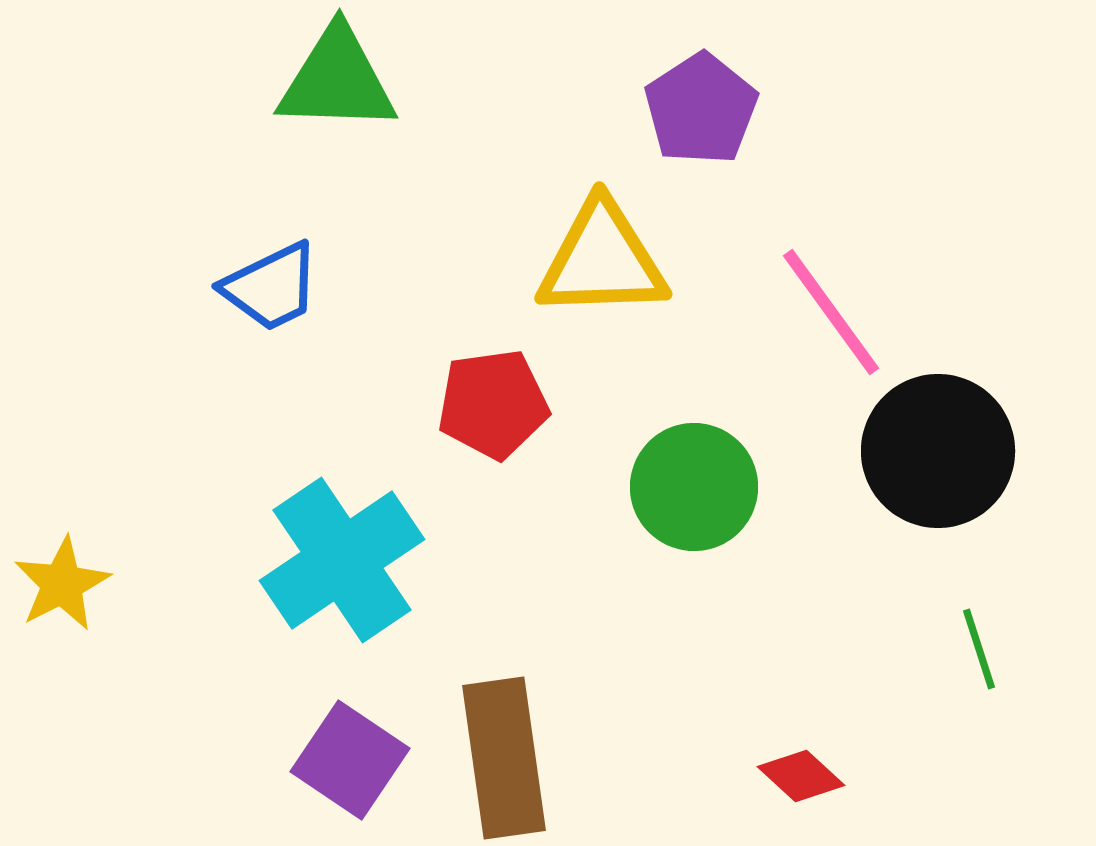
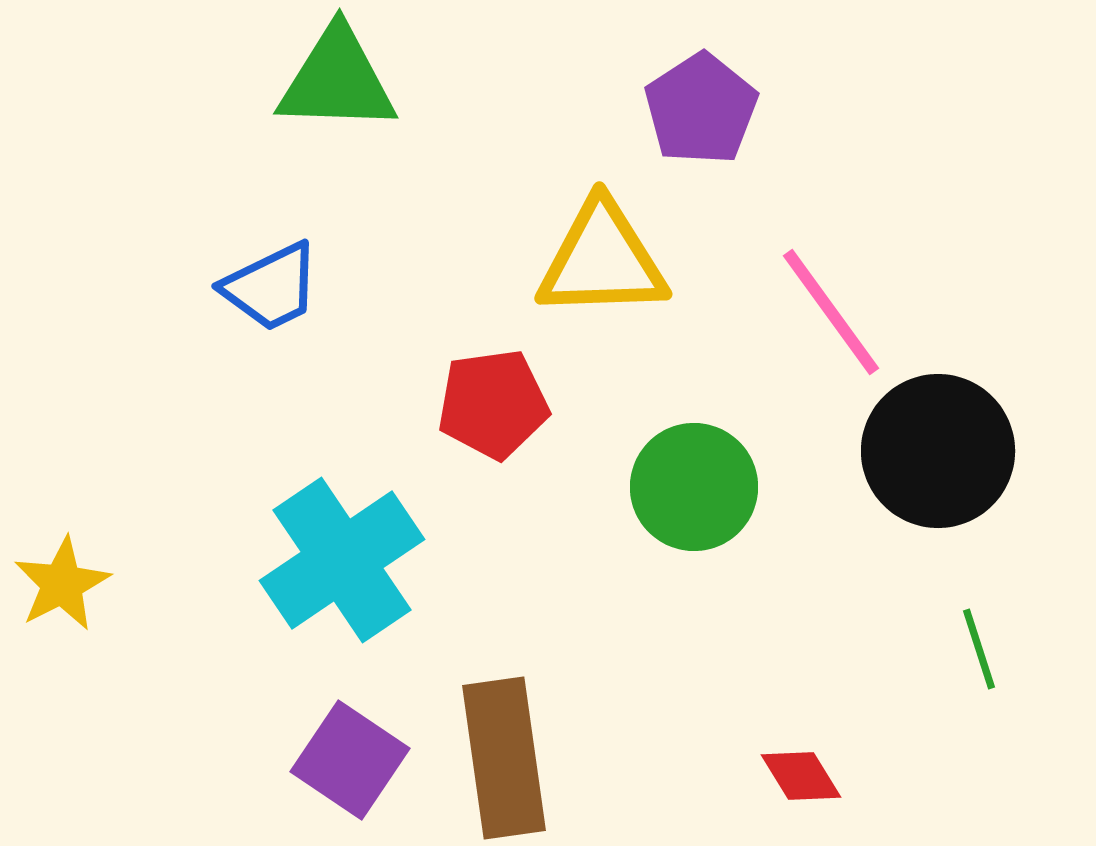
red diamond: rotated 16 degrees clockwise
